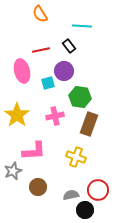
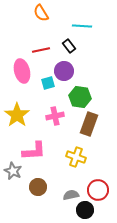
orange semicircle: moved 1 px right, 1 px up
gray star: rotated 24 degrees counterclockwise
